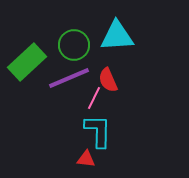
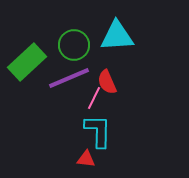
red semicircle: moved 1 px left, 2 px down
